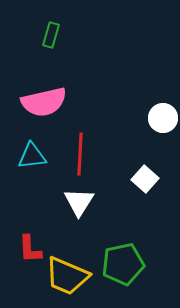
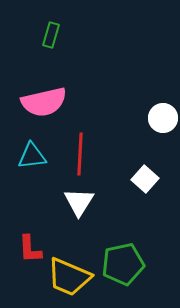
yellow trapezoid: moved 2 px right, 1 px down
